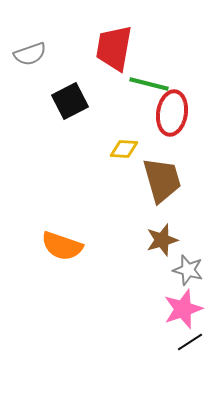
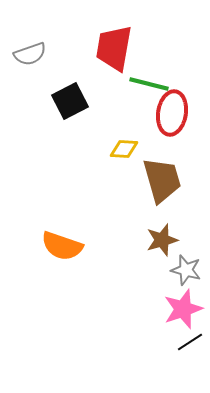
gray star: moved 2 px left
